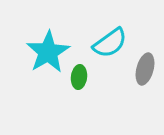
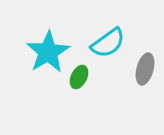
cyan semicircle: moved 2 px left
green ellipse: rotated 20 degrees clockwise
